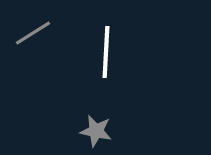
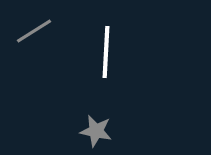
gray line: moved 1 px right, 2 px up
